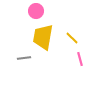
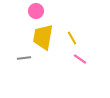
yellow line: rotated 16 degrees clockwise
pink line: rotated 40 degrees counterclockwise
